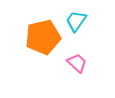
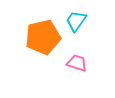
pink trapezoid: rotated 25 degrees counterclockwise
